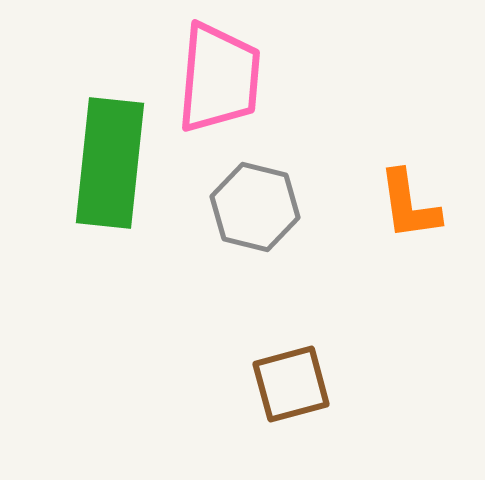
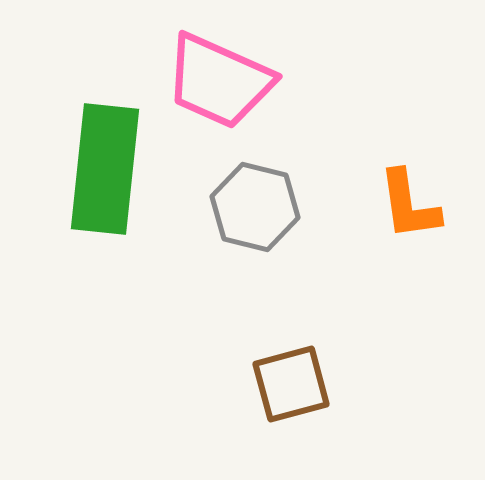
pink trapezoid: moved 3 px down; rotated 109 degrees clockwise
green rectangle: moved 5 px left, 6 px down
